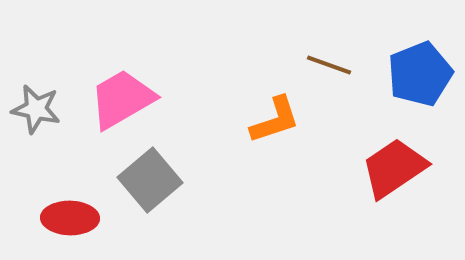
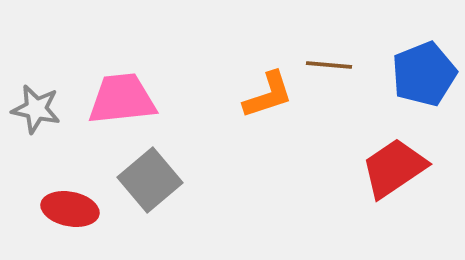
brown line: rotated 15 degrees counterclockwise
blue pentagon: moved 4 px right
pink trapezoid: rotated 24 degrees clockwise
orange L-shape: moved 7 px left, 25 px up
red ellipse: moved 9 px up; rotated 10 degrees clockwise
